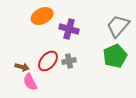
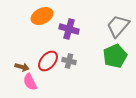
gray cross: rotated 24 degrees clockwise
